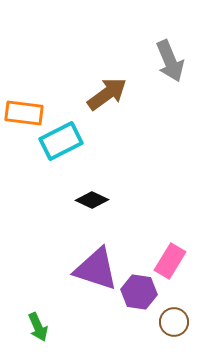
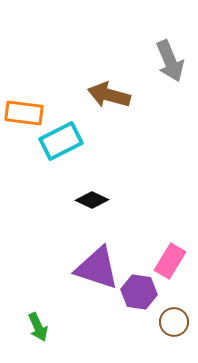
brown arrow: moved 2 px right, 1 px down; rotated 129 degrees counterclockwise
purple triangle: moved 1 px right, 1 px up
